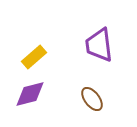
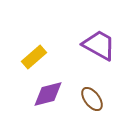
purple trapezoid: rotated 126 degrees clockwise
purple diamond: moved 18 px right
